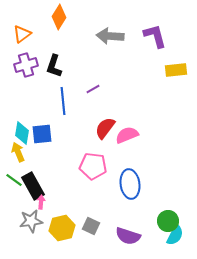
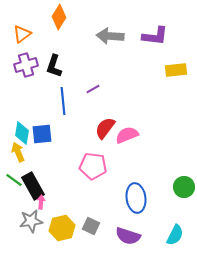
purple L-shape: rotated 112 degrees clockwise
blue ellipse: moved 6 px right, 14 px down
green circle: moved 16 px right, 34 px up
